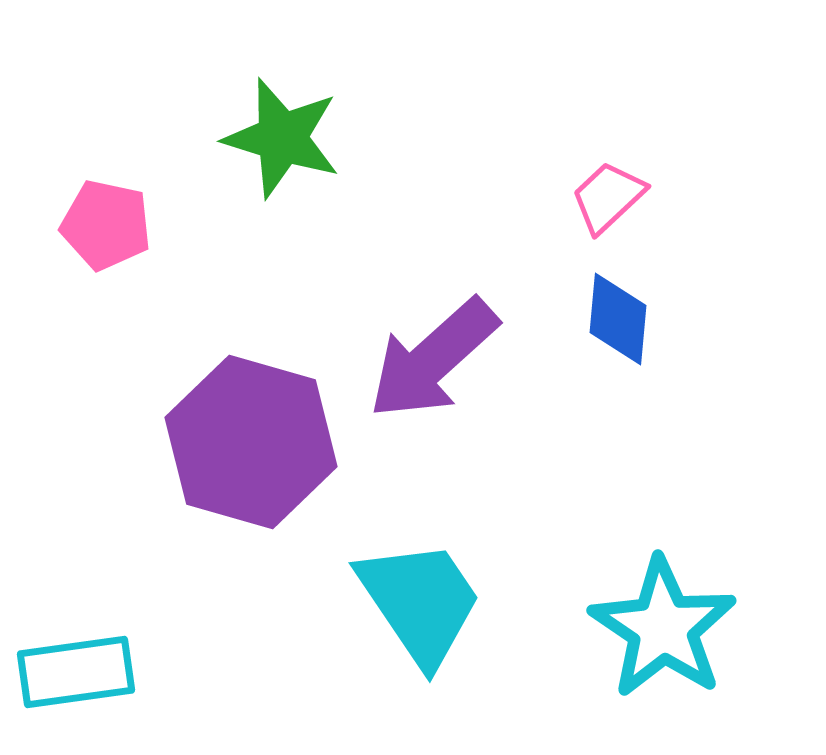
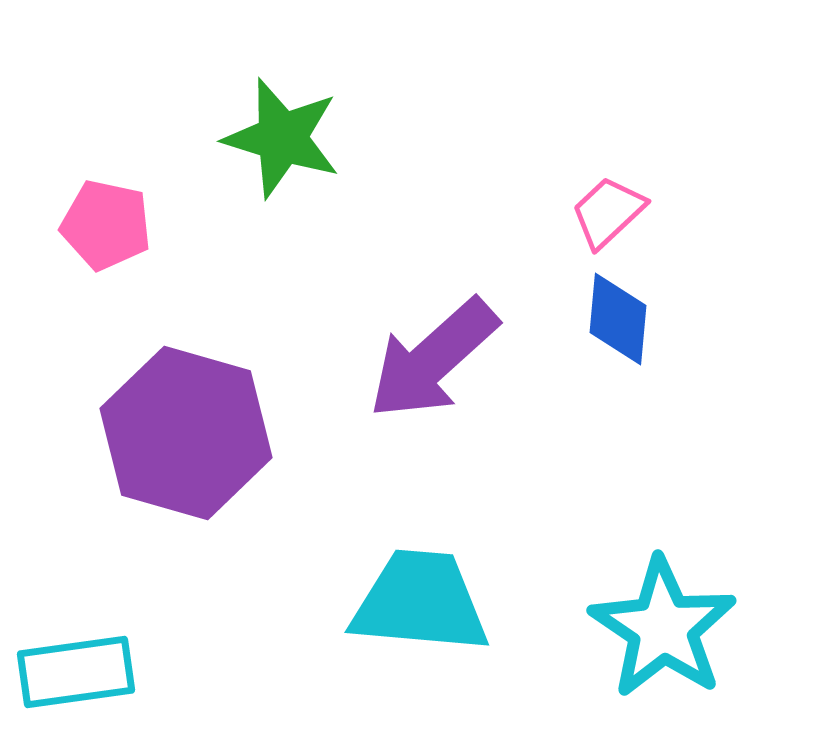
pink trapezoid: moved 15 px down
purple hexagon: moved 65 px left, 9 px up
cyan trapezoid: rotated 51 degrees counterclockwise
